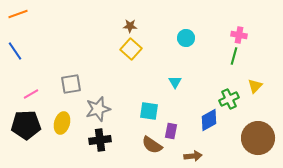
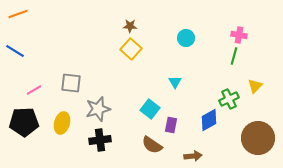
blue line: rotated 24 degrees counterclockwise
gray square: moved 1 px up; rotated 15 degrees clockwise
pink line: moved 3 px right, 4 px up
cyan square: moved 1 px right, 2 px up; rotated 30 degrees clockwise
black pentagon: moved 2 px left, 3 px up
purple rectangle: moved 6 px up
